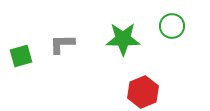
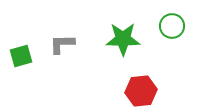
red hexagon: moved 2 px left, 1 px up; rotated 16 degrees clockwise
